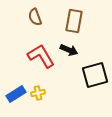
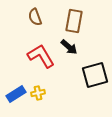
black arrow: moved 3 px up; rotated 18 degrees clockwise
